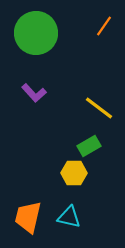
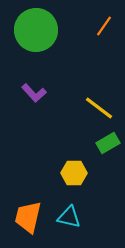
green circle: moved 3 px up
green rectangle: moved 19 px right, 3 px up
